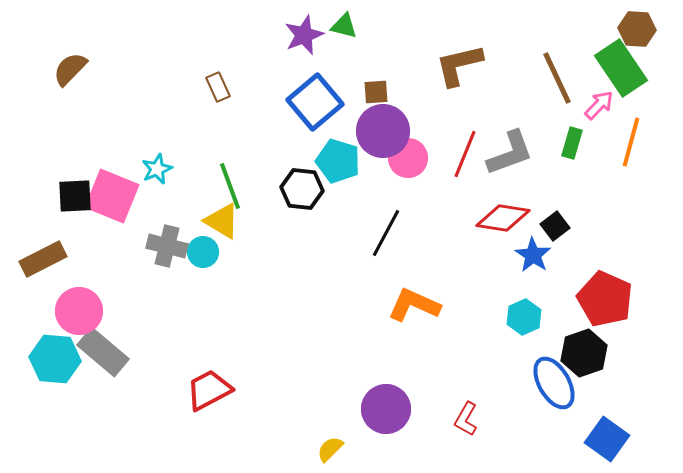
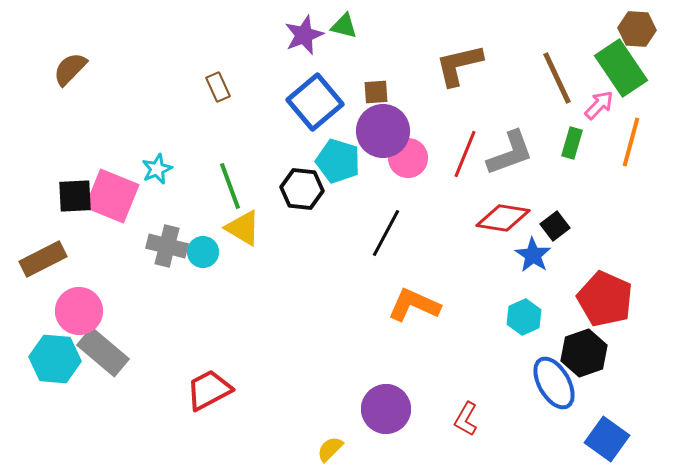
yellow triangle at (222, 221): moved 21 px right, 7 px down
